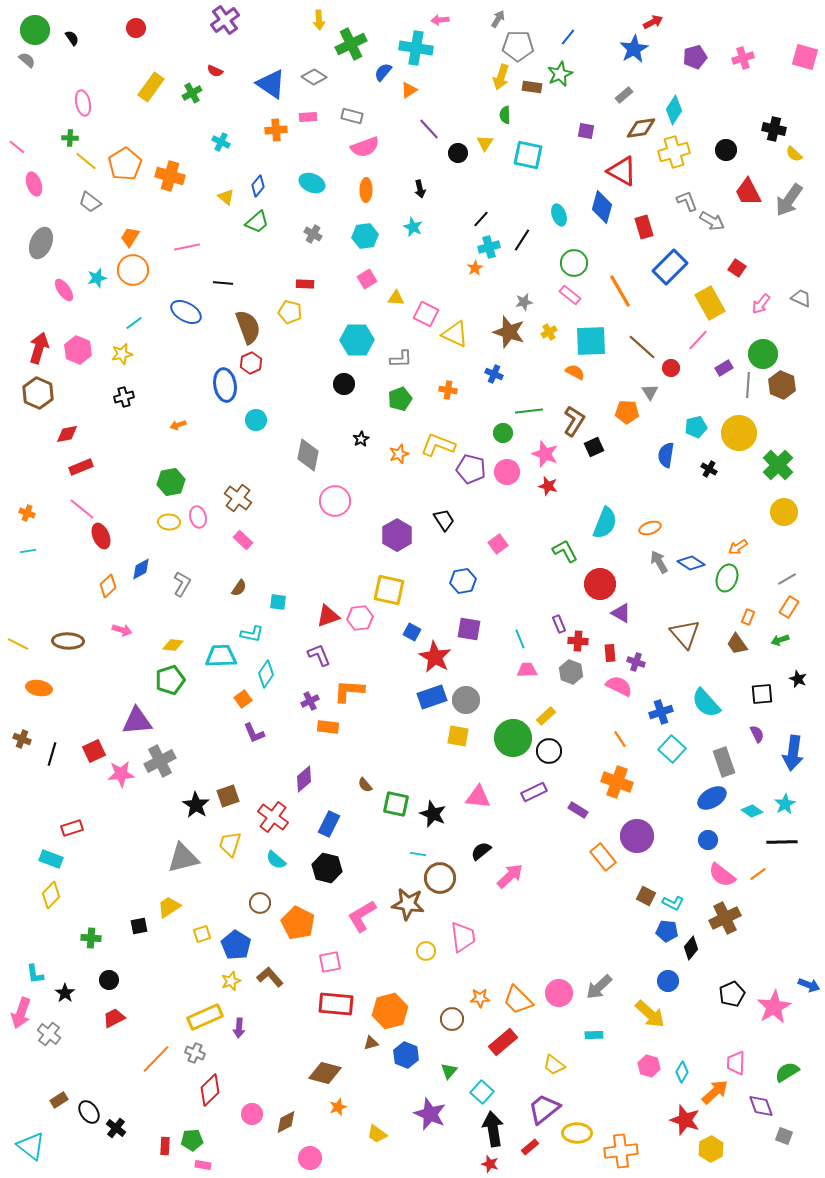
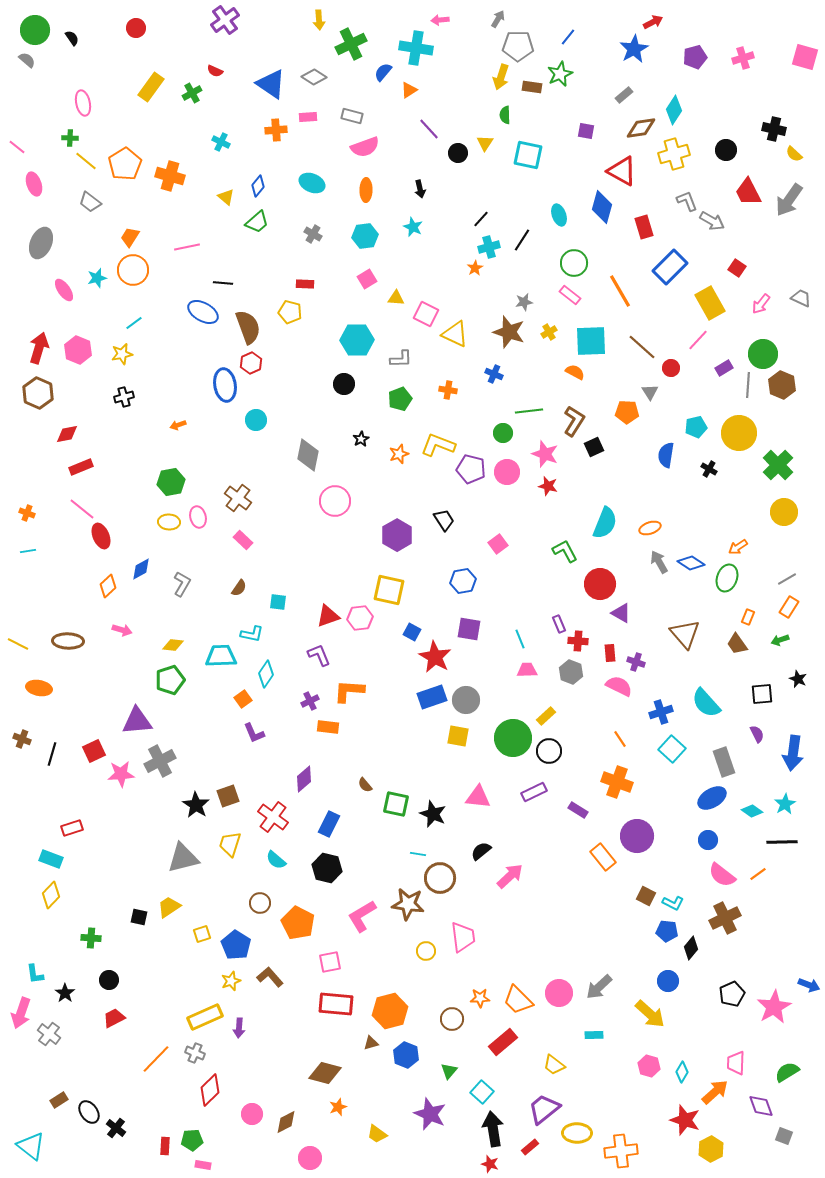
yellow cross at (674, 152): moved 2 px down
blue ellipse at (186, 312): moved 17 px right
black square at (139, 926): moved 9 px up; rotated 24 degrees clockwise
